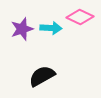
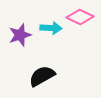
purple star: moved 2 px left, 6 px down
